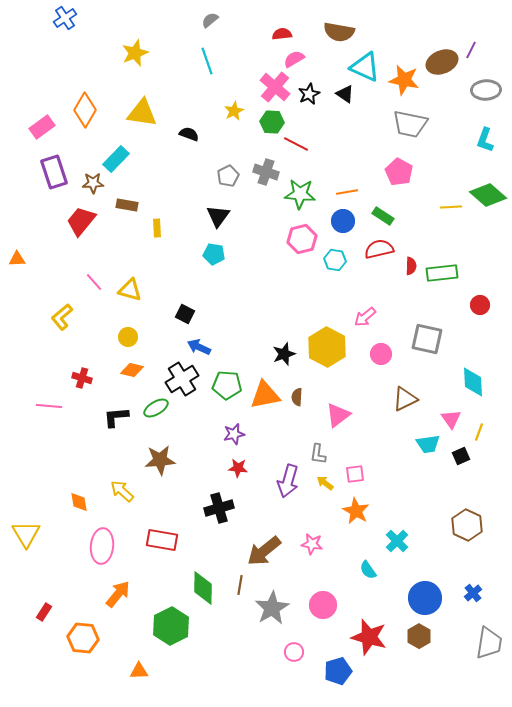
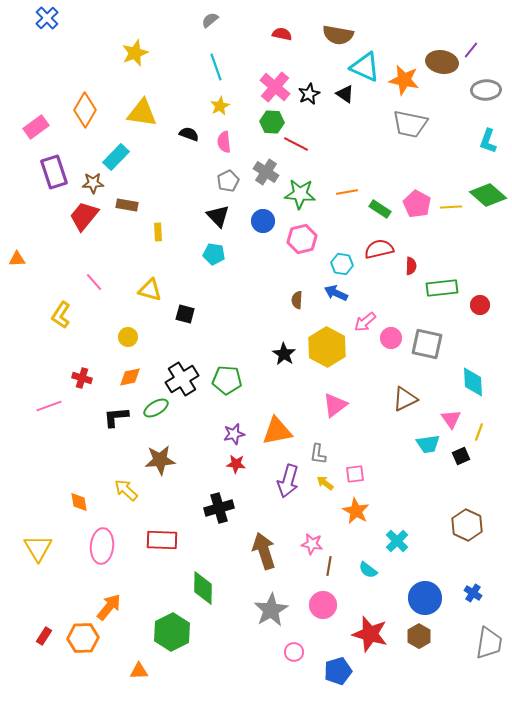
blue cross at (65, 18): moved 18 px left; rotated 10 degrees counterclockwise
brown semicircle at (339, 32): moved 1 px left, 3 px down
red semicircle at (282, 34): rotated 18 degrees clockwise
purple line at (471, 50): rotated 12 degrees clockwise
pink semicircle at (294, 59): moved 70 px left, 83 px down; rotated 65 degrees counterclockwise
cyan line at (207, 61): moved 9 px right, 6 px down
brown ellipse at (442, 62): rotated 32 degrees clockwise
yellow star at (234, 111): moved 14 px left, 5 px up
pink rectangle at (42, 127): moved 6 px left
cyan L-shape at (485, 140): moved 3 px right, 1 px down
cyan rectangle at (116, 159): moved 2 px up
gray cross at (266, 172): rotated 15 degrees clockwise
pink pentagon at (399, 172): moved 18 px right, 32 px down
gray pentagon at (228, 176): moved 5 px down
black triangle at (218, 216): rotated 20 degrees counterclockwise
green rectangle at (383, 216): moved 3 px left, 7 px up
red trapezoid at (81, 221): moved 3 px right, 5 px up
blue circle at (343, 221): moved 80 px left
yellow rectangle at (157, 228): moved 1 px right, 4 px down
cyan hexagon at (335, 260): moved 7 px right, 4 px down
green rectangle at (442, 273): moved 15 px down
yellow triangle at (130, 290): moved 20 px right
black square at (185, 314): rotated 12 degrees counterclockwise
yellow L-shape at (62, 317): moved 1 px left, 2 px up; rotated 16 degrees counterclockwise
pink arrow at (365, 317): moved 5 px down
gray square at (427, 339): moved 5 px down
blue arrow at (199, 347): moved 137 px right, 54 px up
black star at (284, 354): rotated 20 degrees counterclockwise
pink circle at (381, 354): moved 10 px right, 16 px up
orange diamond at (132, 370): moved 2 px left, 7 px down; rotated 25 degrees counterclockwise
green pentagon at (227, 385): moved 5 px up
orange triangle at (265, 395): moved 12 px right, 36 px down
brown semicircle at (297, 397): moved 97 px up
pink line at (49, 406): rotated 25 degrees counterclockwise
pink triangle at (338, 415): moved 3 px left, 10 px up
red star at (238, 468): moved 2 px left, 4 px up
yellow arrow at (122, 491): moved 4 px right, 1 px up
yellow triangle at (26, 534): moved 12 px right, 14 px down
red rectangle at (162, 540): rotated 8 degrees counterclockwise
brown arrow at (264, 551): rotated 111 degrees clockwise
cyan semicircle at (368, 570): rotated 18 degrees counterclockwise
brown line at (240, 585): moved 89 px right, 19 px up
blue cross at (473, 593): rotated 18 degrees counterclockwise
orange arrow at (118, 594): moved 9 px left, 13 px down
gray star at (272, 608): moved 1 px left, 2 px down
red rectangle at (44, 612): moved 24 px down
green hexagon at (171, 626): moved 1 px right, 6 px down
red star at (369, 637): moved 1 px right, 3 px up
orange hexagon at (83, 638): rotated 8 degrees counterclockwise
